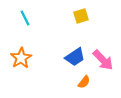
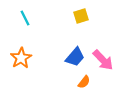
blue trapezoid: rotated 15 degrees counterclockwise
